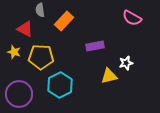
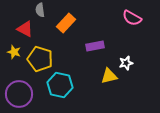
orange rectangle: moved 2 px right, 2 px down
yellow pentagon: moved 1 px left, 2 px down; rotated 15 degrees clockwise
cyan hexagon: rotated 20 degrees counterclockwise
